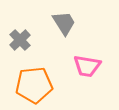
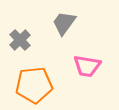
gray trapezoid: rotated 112 degrees counterclockwise
